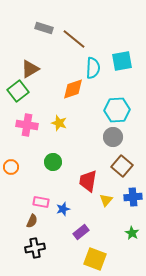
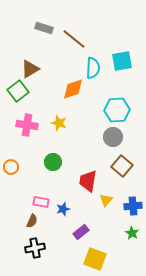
blue cross: moved 9 px down
